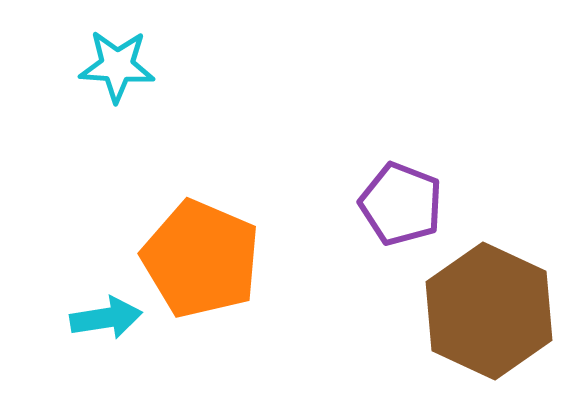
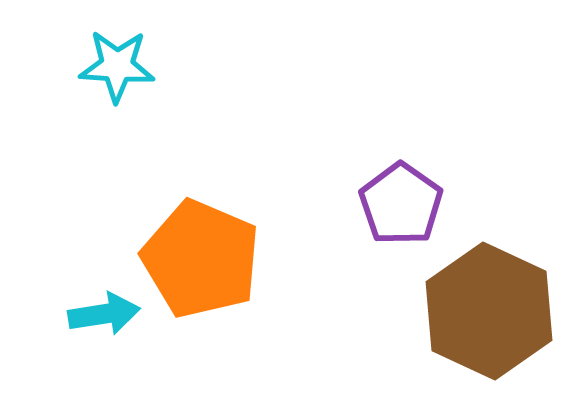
purple pentagon: rotated 14 degrees clockwise
cyan arrow: moved 2 px left, 4 px up
